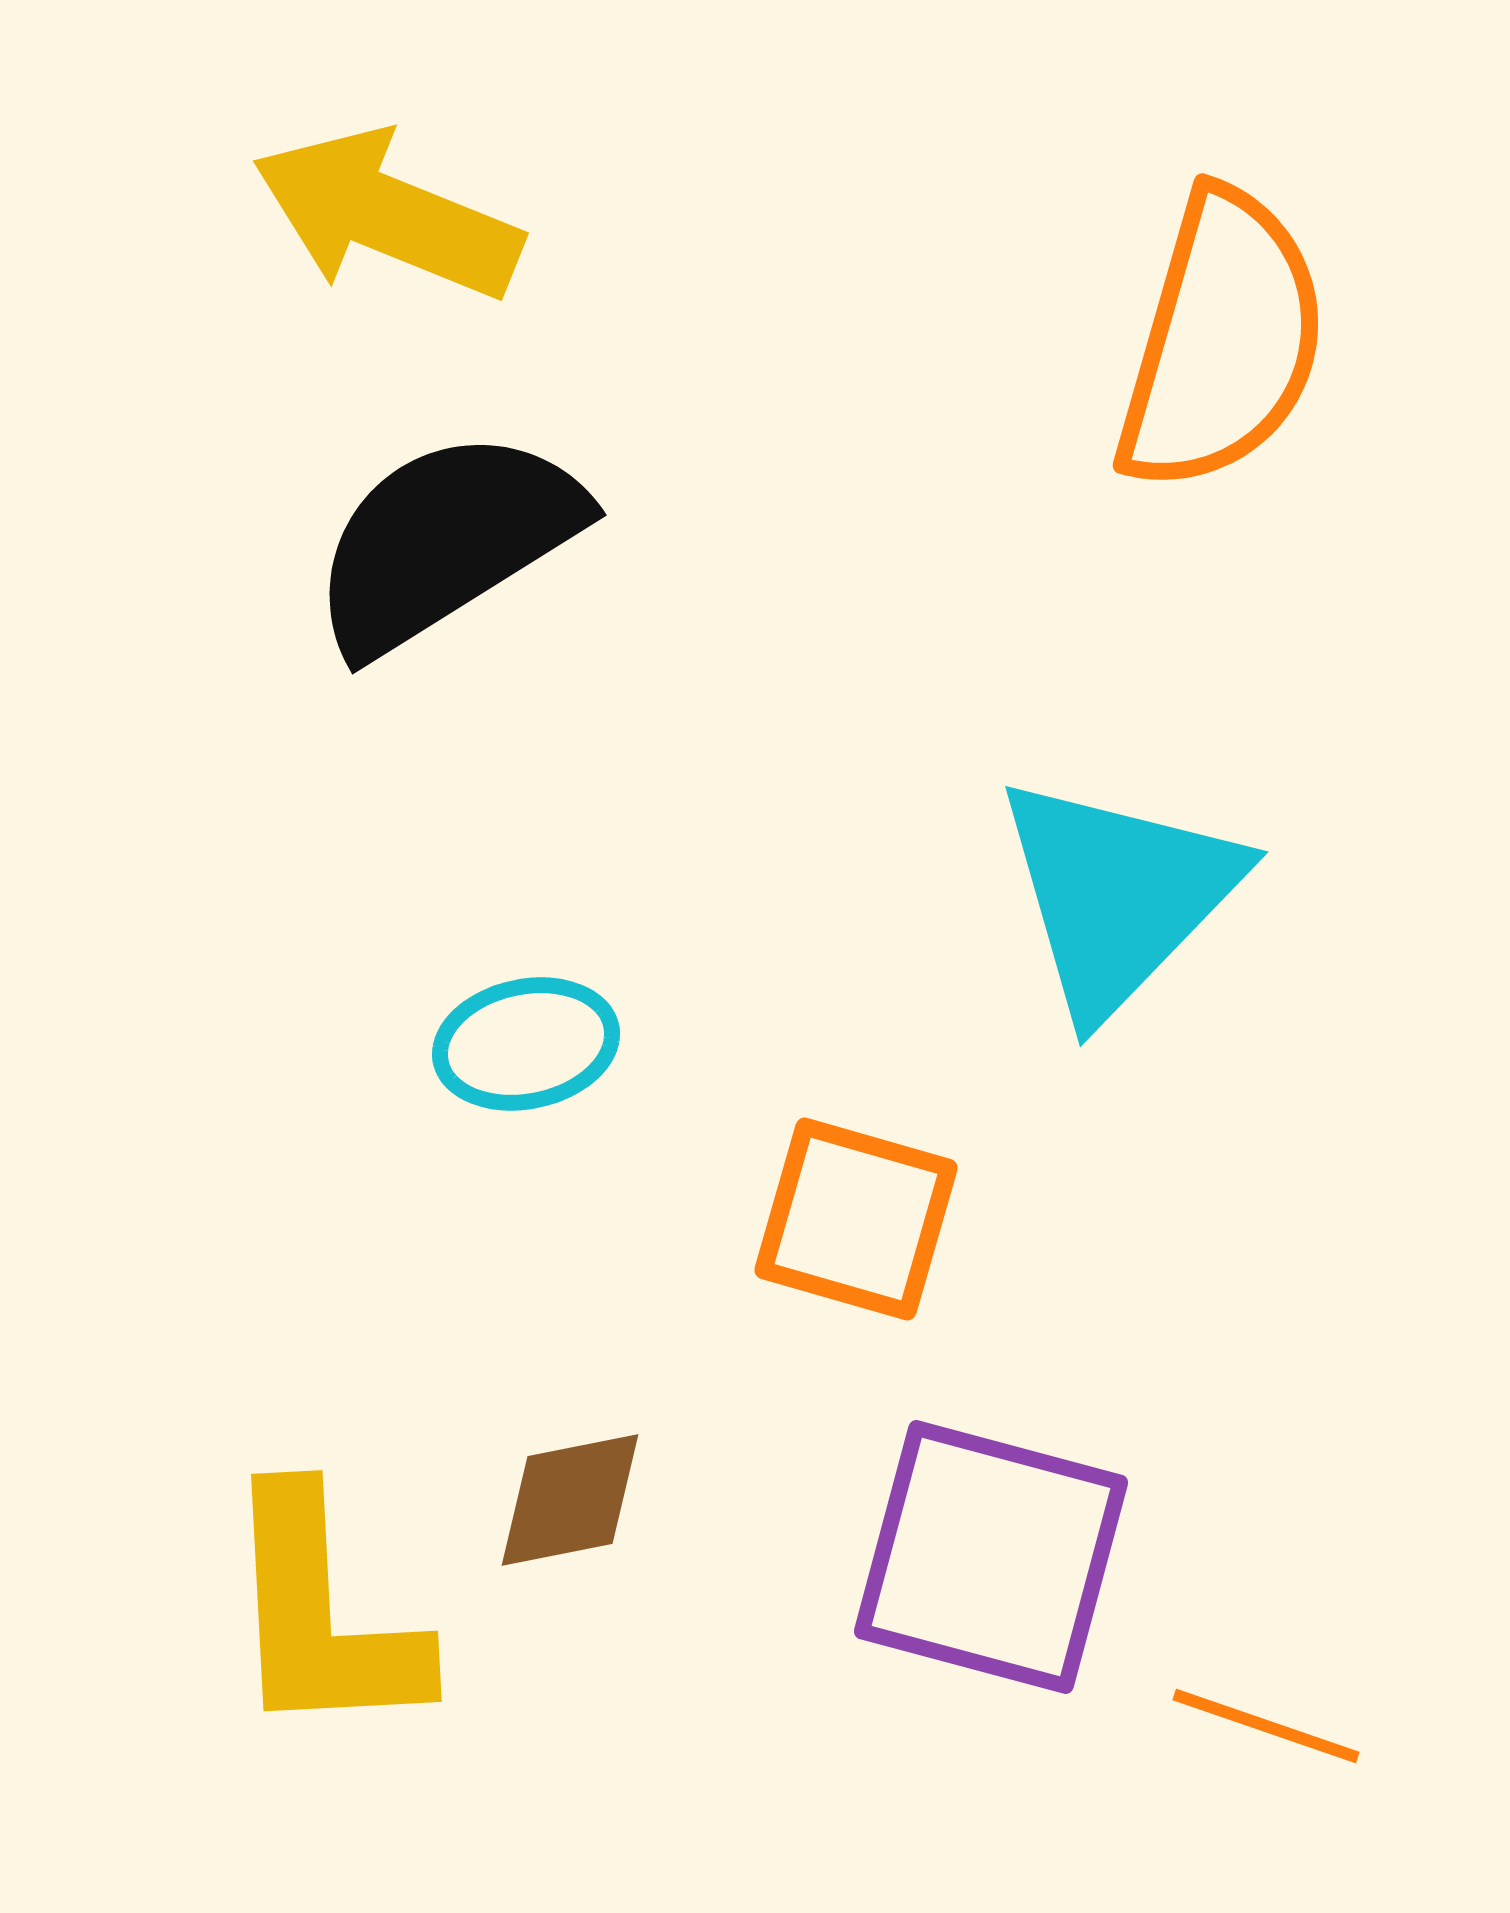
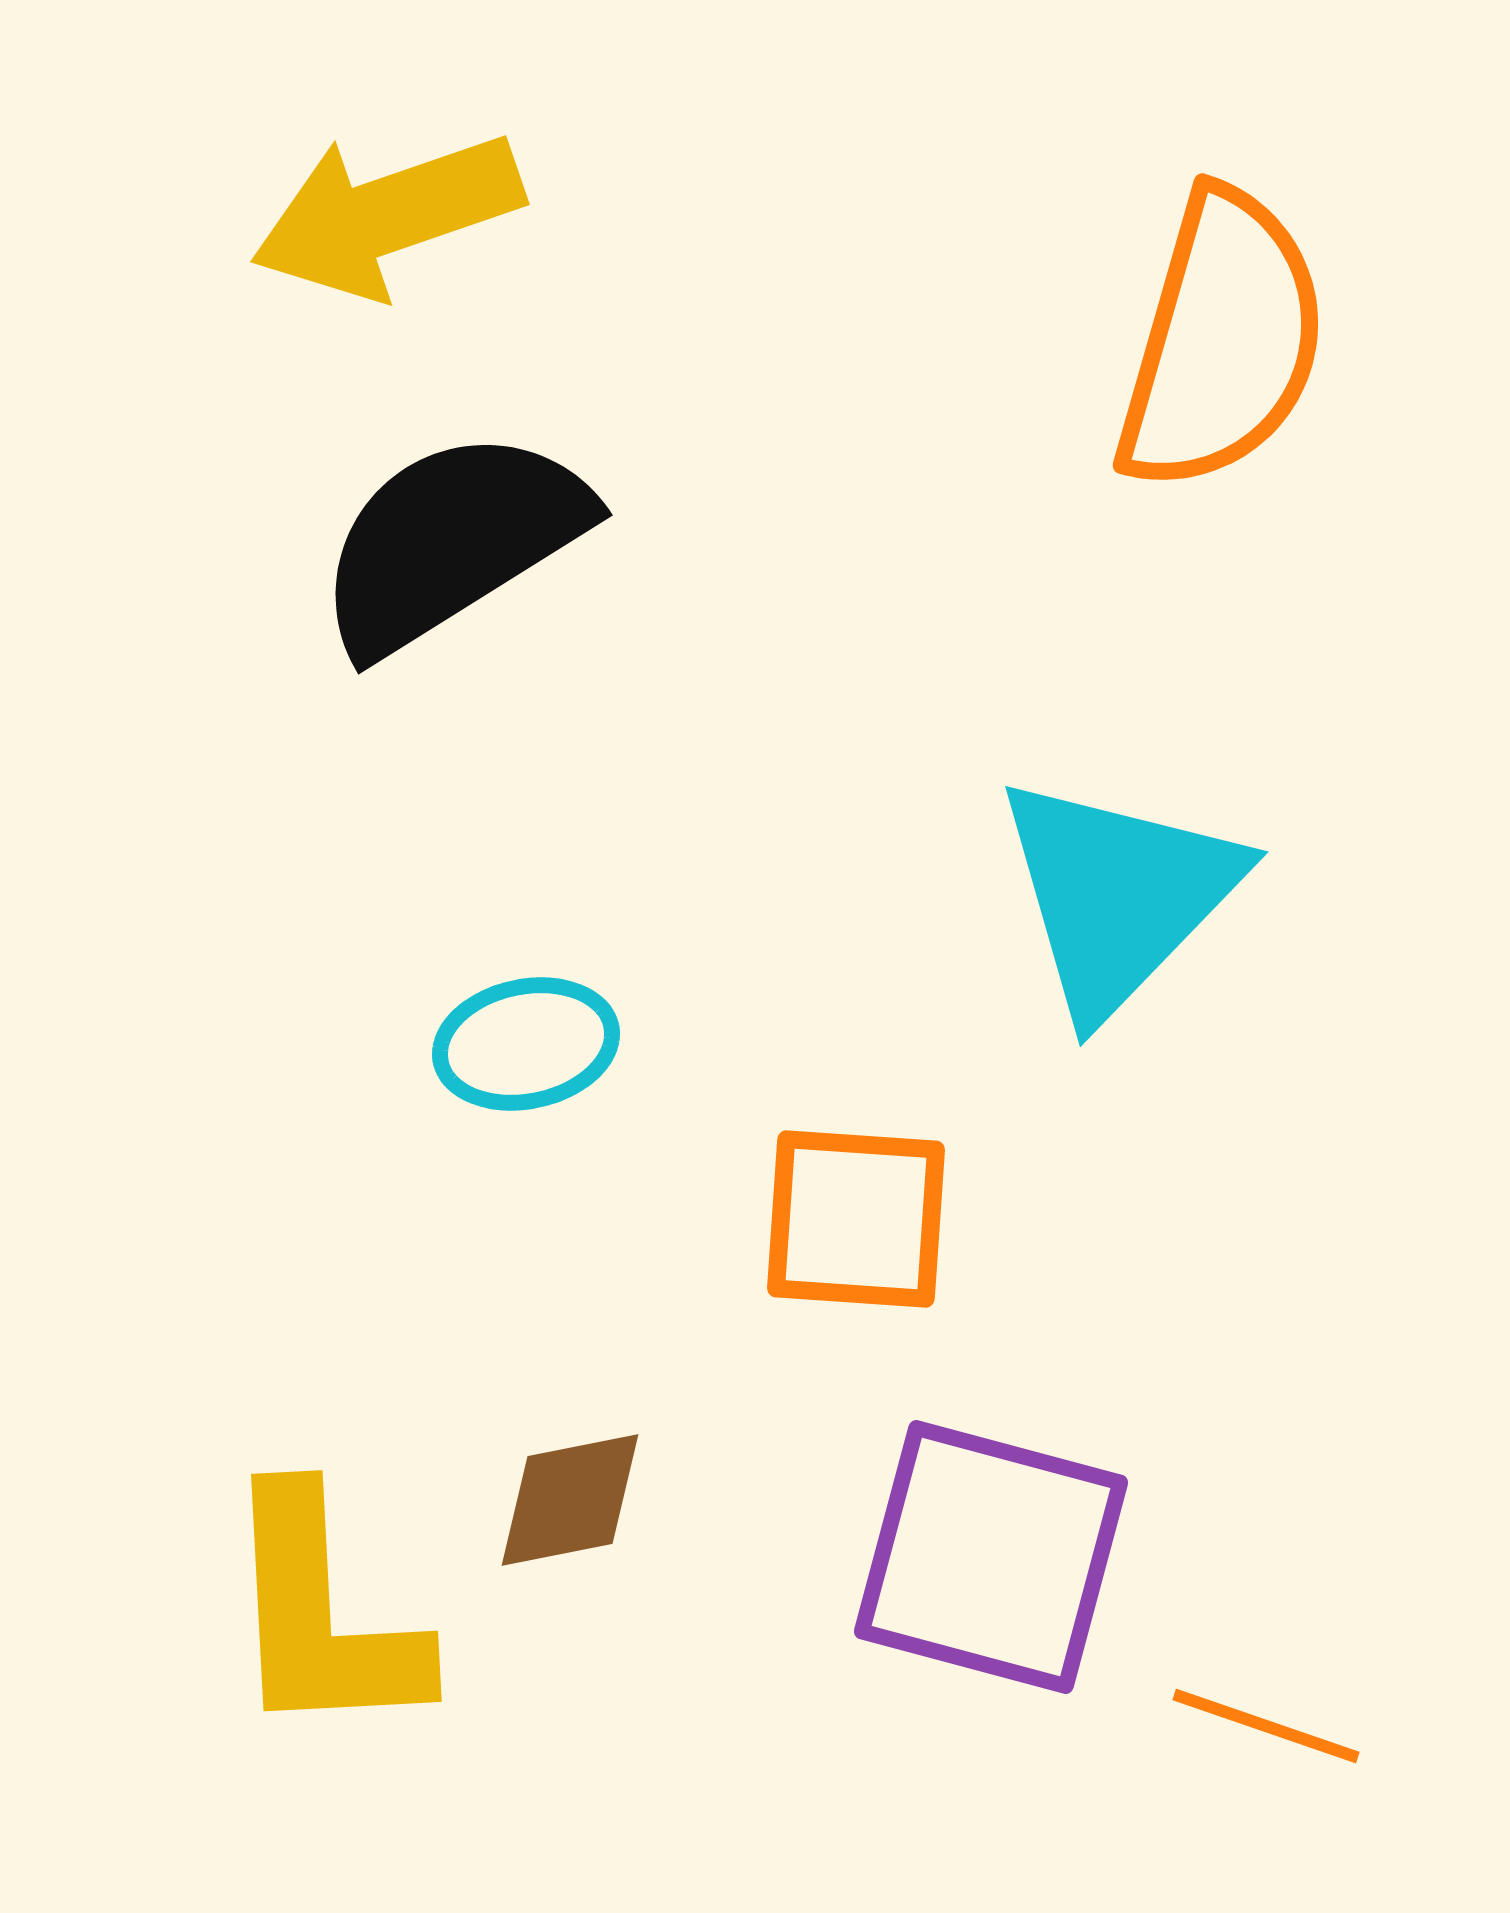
yellow arrow: rotated 41 degrees counterclockwise
black semicircle: moved 6 px right
orange square: rotated 12 degrees counterclockwise
